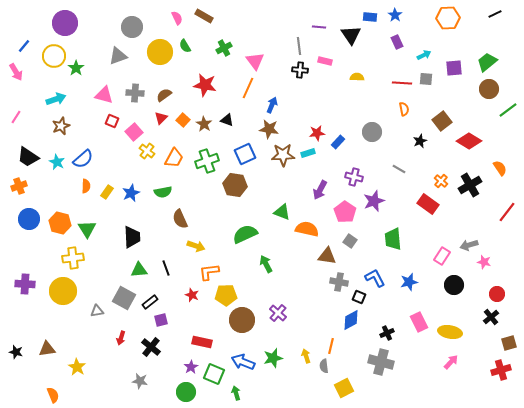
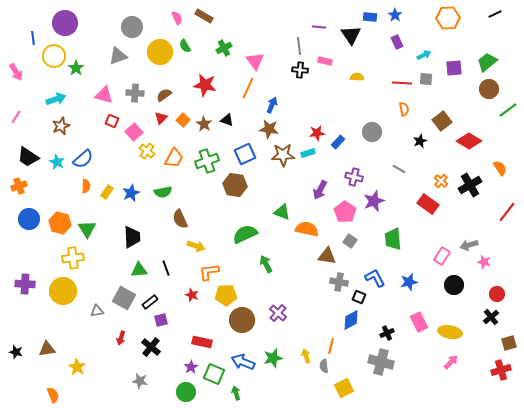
blue line at (24, 46): moved 9 px right, 8 px up; rotated 48 degrees counterclockwise
